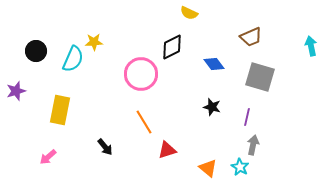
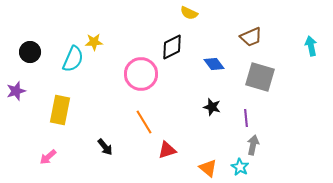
black circle: moved 6 px left, 1 px down
purple line: moved 1 px left, 1 px down; rotated 18 degrees counterclockwise
